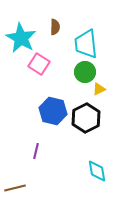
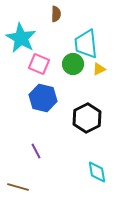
brown semicircle: moved 1 px right, 13 px up
pink square: rotated 10 degrees counterclockwise
green circle: moved 12 px left, 8 px up
yellow triangle: moved 20 px up
blue hexagon: moved 10 px left, 13 px up
black hexagon: moved 1 px right
purple line: rotated 42 degrees counterclockwise
cyan diamond: moved 1 px down
brown line: moved 3 px right, 1 px up; rotated 30 degrees clockwise
